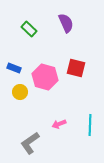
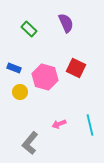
red square: rotated 12 degrees clockwise
cyan line: rotated 15 degrees counterclockwise
gray L-shape: rotated 15 degrees counterclockwise
